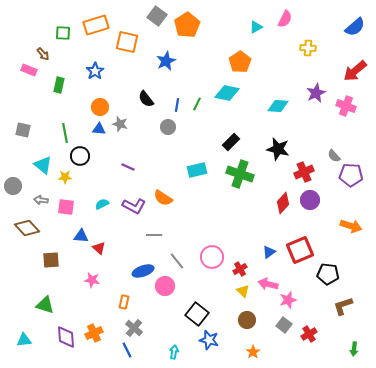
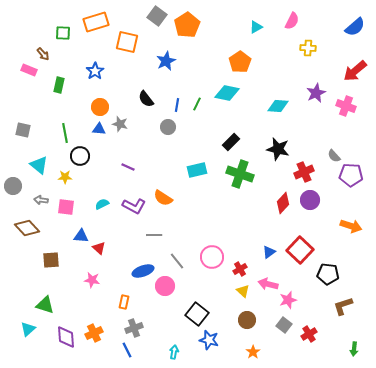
pink semicircle at (285, 19): moved 7 px right, 2 px down
orange rectangle at (96, 25): moved 3 px up
cyan triangle at (43, 165): moved 4 px left
red square at (300, 250): rotated 24 degrees counterclockwise
gray cross at (134, 328): rotated 30 degrees clockwise
cyan triangle at (24, 340): moved 4 px right, 11 px up; rotated 35 degrees counterclockwise
